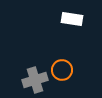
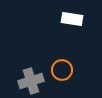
gray cross: moved 4 px left, 1 px down
